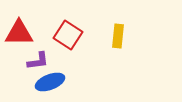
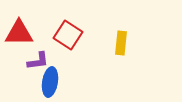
yellow rectangle: moved 3 px right, 7 px down
blue ellipse: rotated 60 degrees counterclockwise
